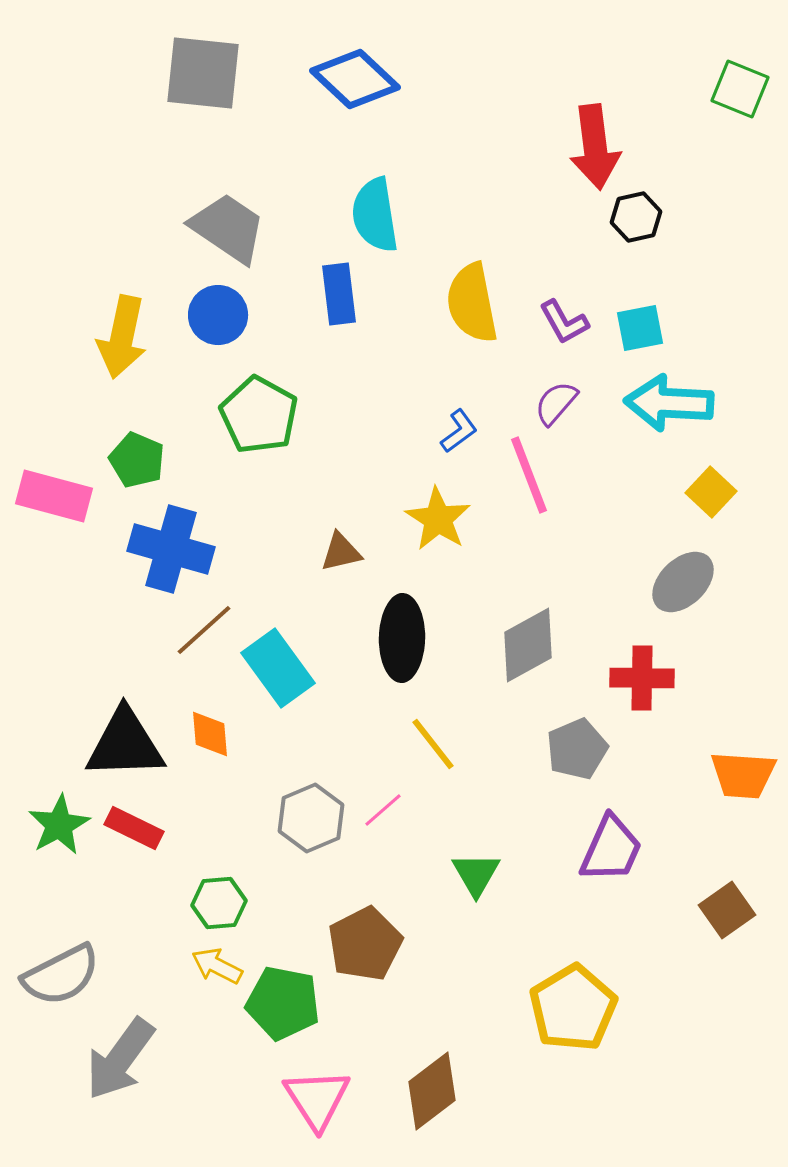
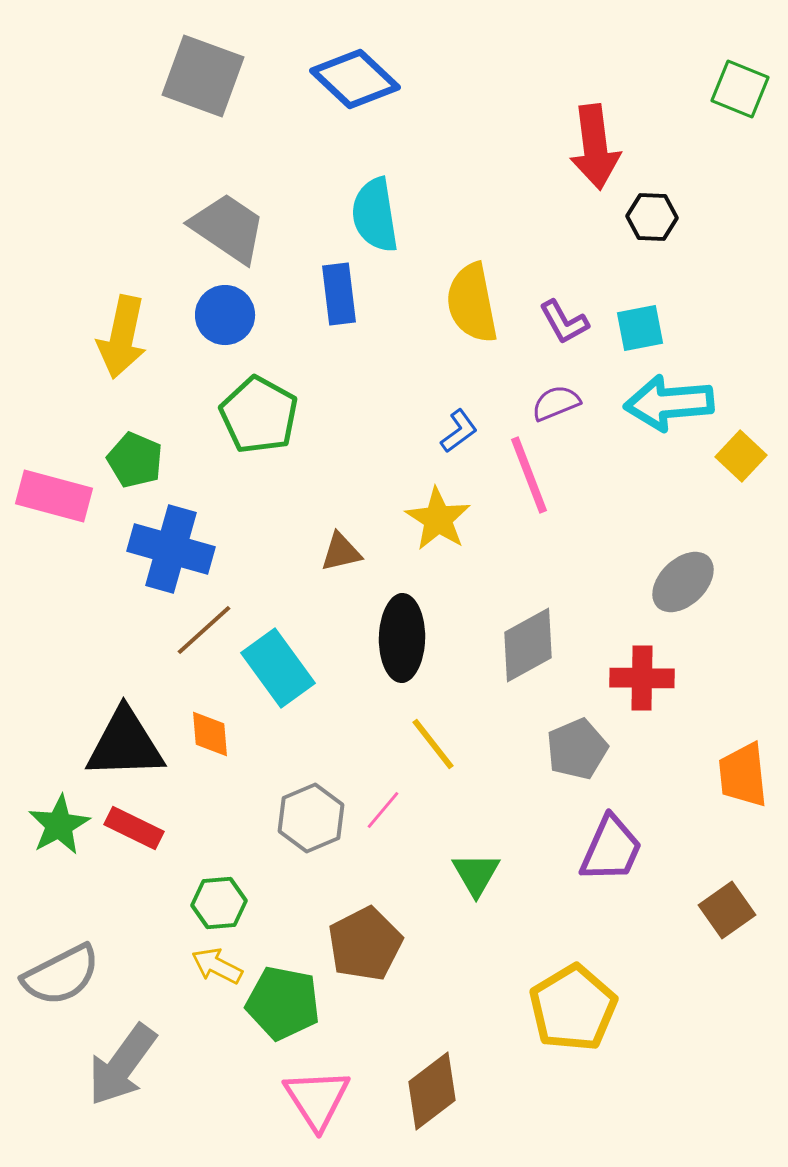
gray square at (203, 73): moved 3 px down; rotated 14 degrees clockwise
black hexagon at (636, 217): moved 16 px right; rotated 15 degrees clockwise
blue circle at (218, 315): moved 7 px right
purple semicircle at (556, 403): rotated 27 degrees clockwise
cyan arrow at (669, 403): rotated 8 degrees counterclockwise
green pentagon at (137, 460): moved 2 px left
yellow square at (711, 492): moved 30 px right, 36 px up
orange trapezoid at (743, 775): rotated 80 degrees clockwise
pink line at (383, 810): rotated 9 degrees counterclockwise
gray arrow at (120, 1059): moved 2 px right, 6 px down
